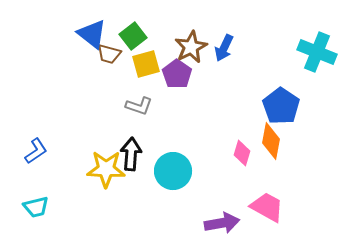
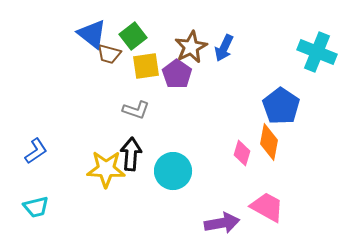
yellow square: moved 2 px down; rotated 8 degrees clockwise
gray L-shape: moved 3 px left, 4 px down
orange diamond: moved 2 px left, 1 px down
